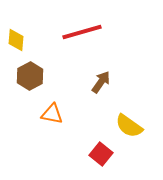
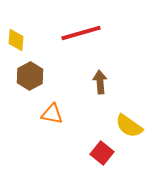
red line: moved 1 px left, 1 px down
brown arrow: moved 1 px left; rotated 40 degrees counterclockwise
red square: moved 1 px right, 1 px up
